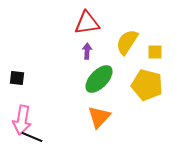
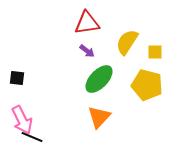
purple arrow: rotated 126 degrees clockwise
pink arrow: rotated 36 degrees counterclockwise
